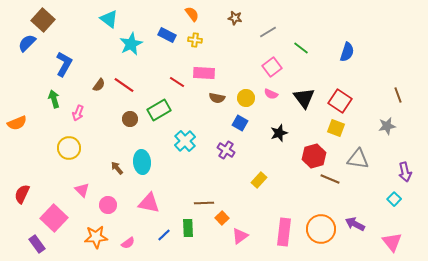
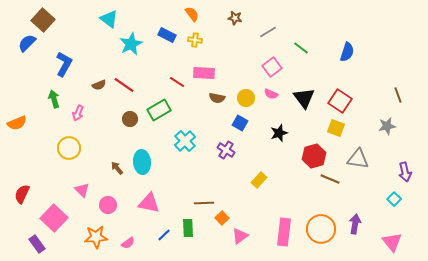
brown semicircle at (99, 85): rotated 32 degrees clockwise
purple arrow at (355, 224): rotated 72 degrees clockwise
